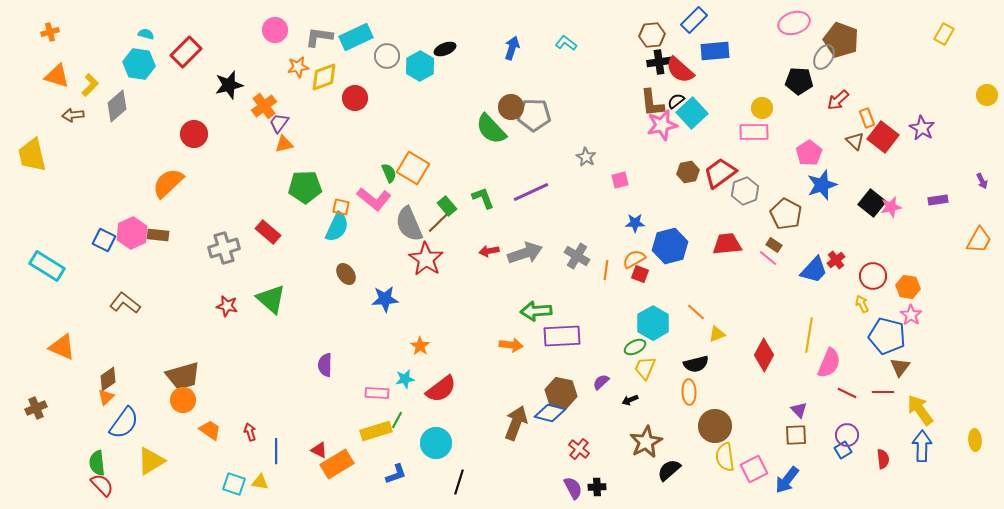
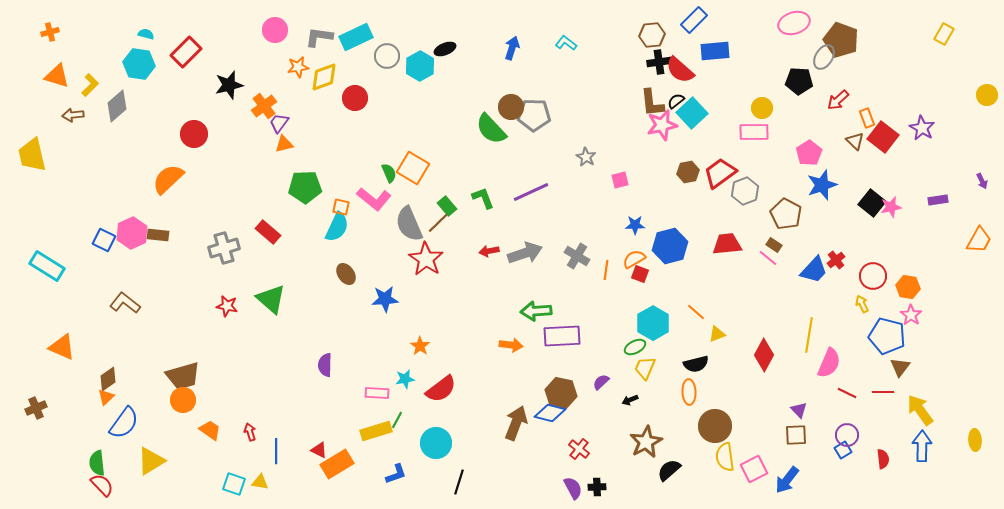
orange semicircle at (168, 183): moved 4 px up
blue star at (635, 223): moved 2 px down
